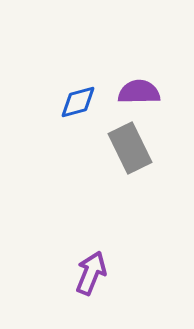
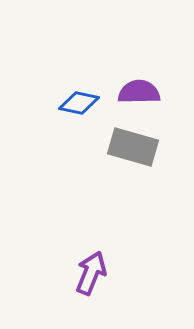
blue diamond: moved 1 px right, 1 px down; rotated 27 degrees clockwise
gray rectangle: moved 3 px right, 1 px up; rotated 48 degrees counterclockwise
